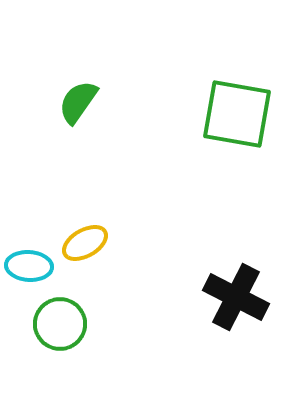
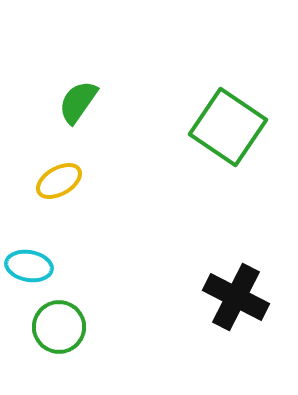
green square: moved 9 px left, 13 px down; rotated 24 degrees clockwise
yellow ellipse: moved 26 px left, 62 px up
cyan ellipse: rotated 6 degrees clockwise
green circle: moved 1 px left, 3 px down
